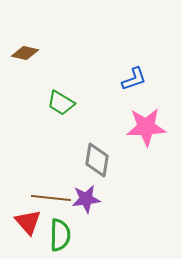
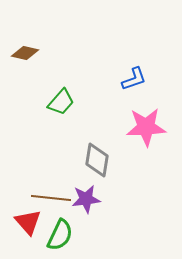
green trapezoid: moved 1 px up; rotated 80 degrees counterclockwise
green semicircle: rotated 24 degrees clockwise
